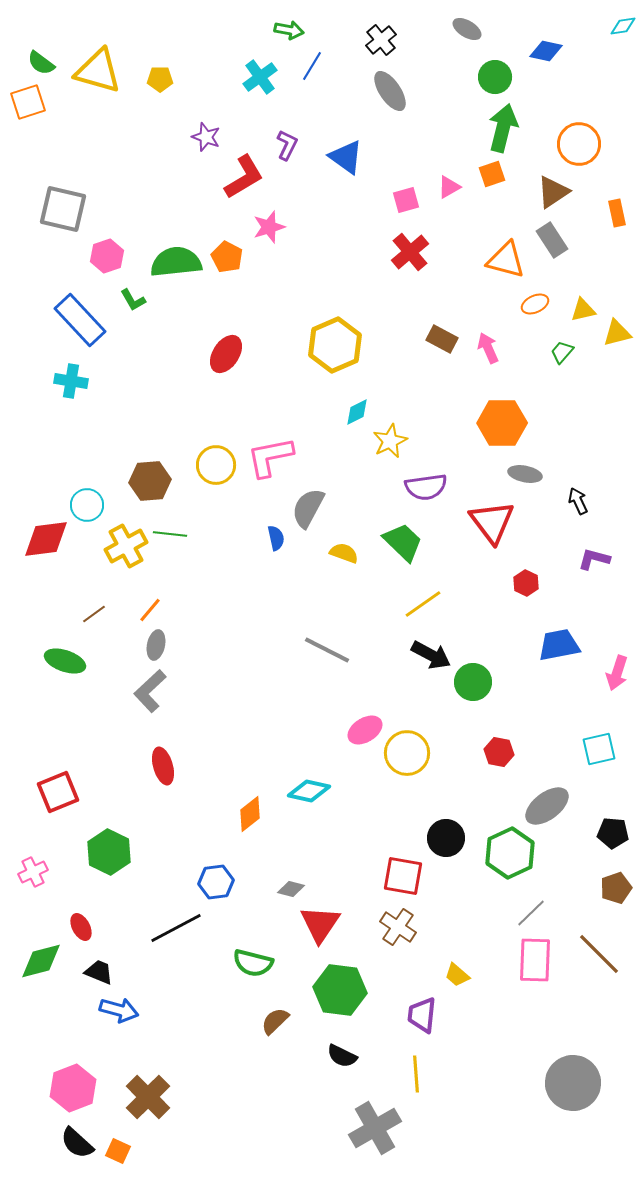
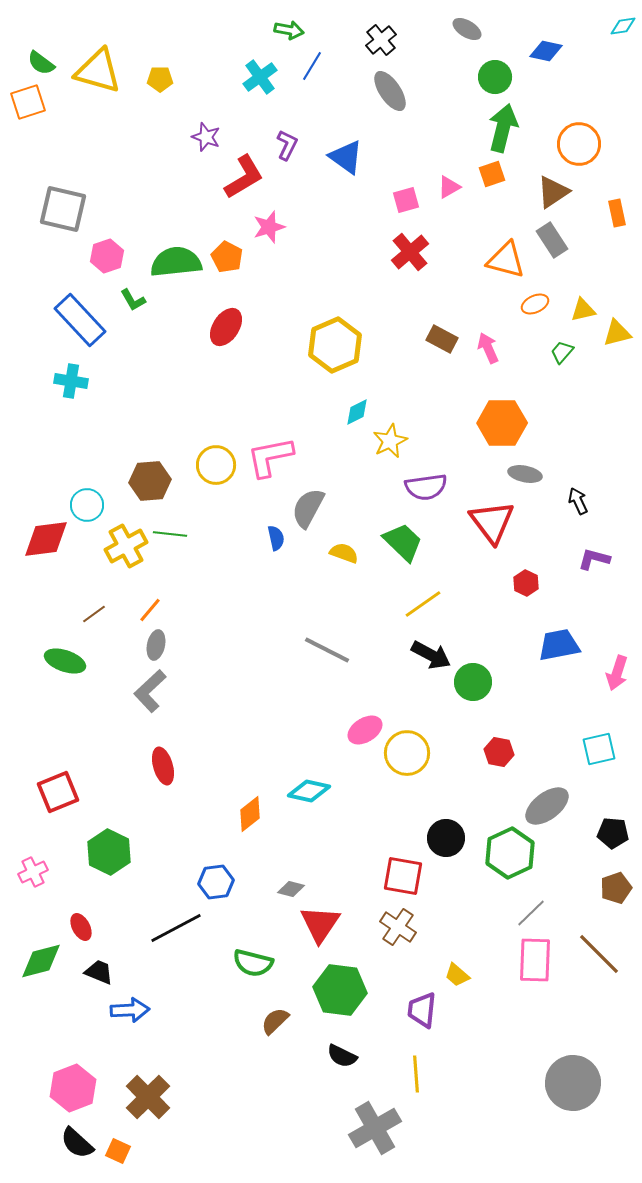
red ellipse at (226, 354): moved 27 px up
blue arrow at (119, 1010): moved 11 px right; rotated 18 degrees counterclockwise
purple trapezoid at (422, 1015): moved 5 px up
